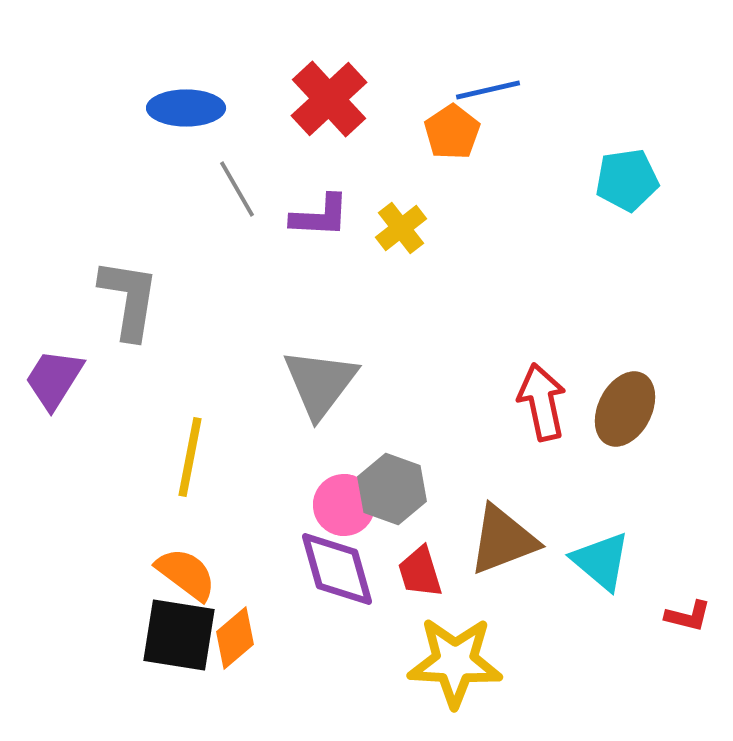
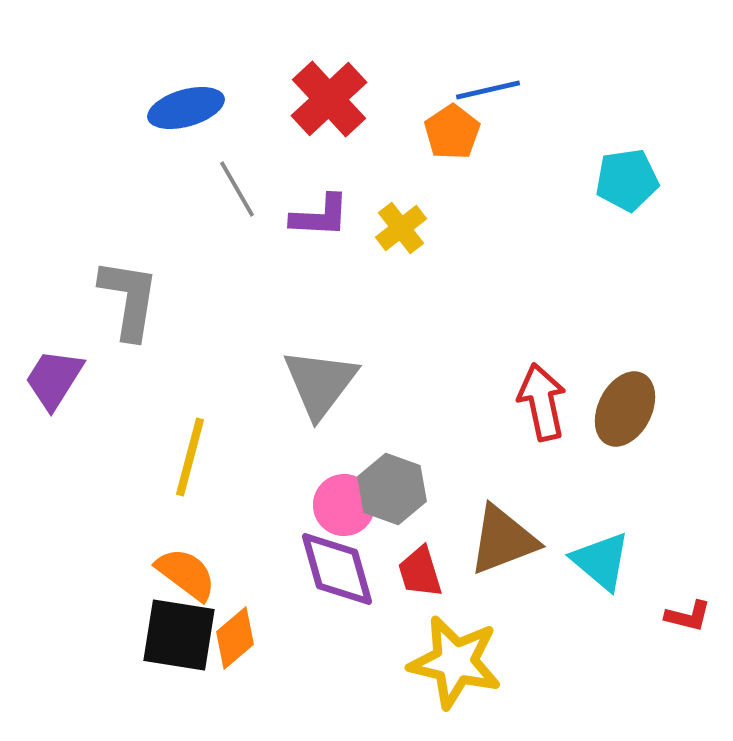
blue ellipse: rotated 16 degrees counterclockwise
yellow line: rotated 4 degrees clockwise
yellow star: rotated 10 degrees clockwise
